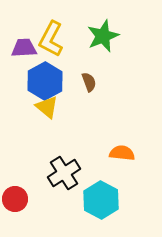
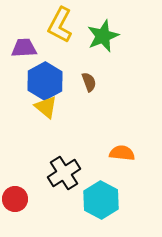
yellow L-shape: moved 9 px right, 14 px up
yellow triangle: moved 1 px left
